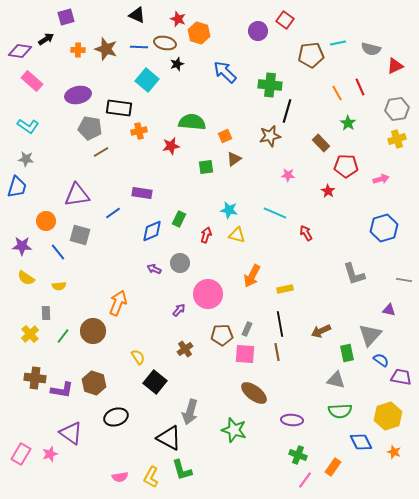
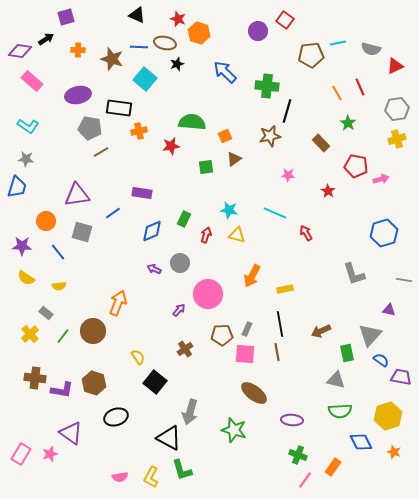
brown star at (106, 49): moved 6 px right, 10 px down
cyan square at (147, 80): moved 2 px left, 1 px up
green cross at (270, 85): moved 3 px left, 1 px down
red pentagon at (346, 166): moved 10 px right; rotated 10 degrees clockwise
green rectangle at (179, 219): moved 5 px right
blue hexagon at (384, 228): moved 5 px down
gray square at (80, 235): moved 2 px right, 3 px up
gray rectangle at (46, 313): rotated 48 degrees counterclockwise
